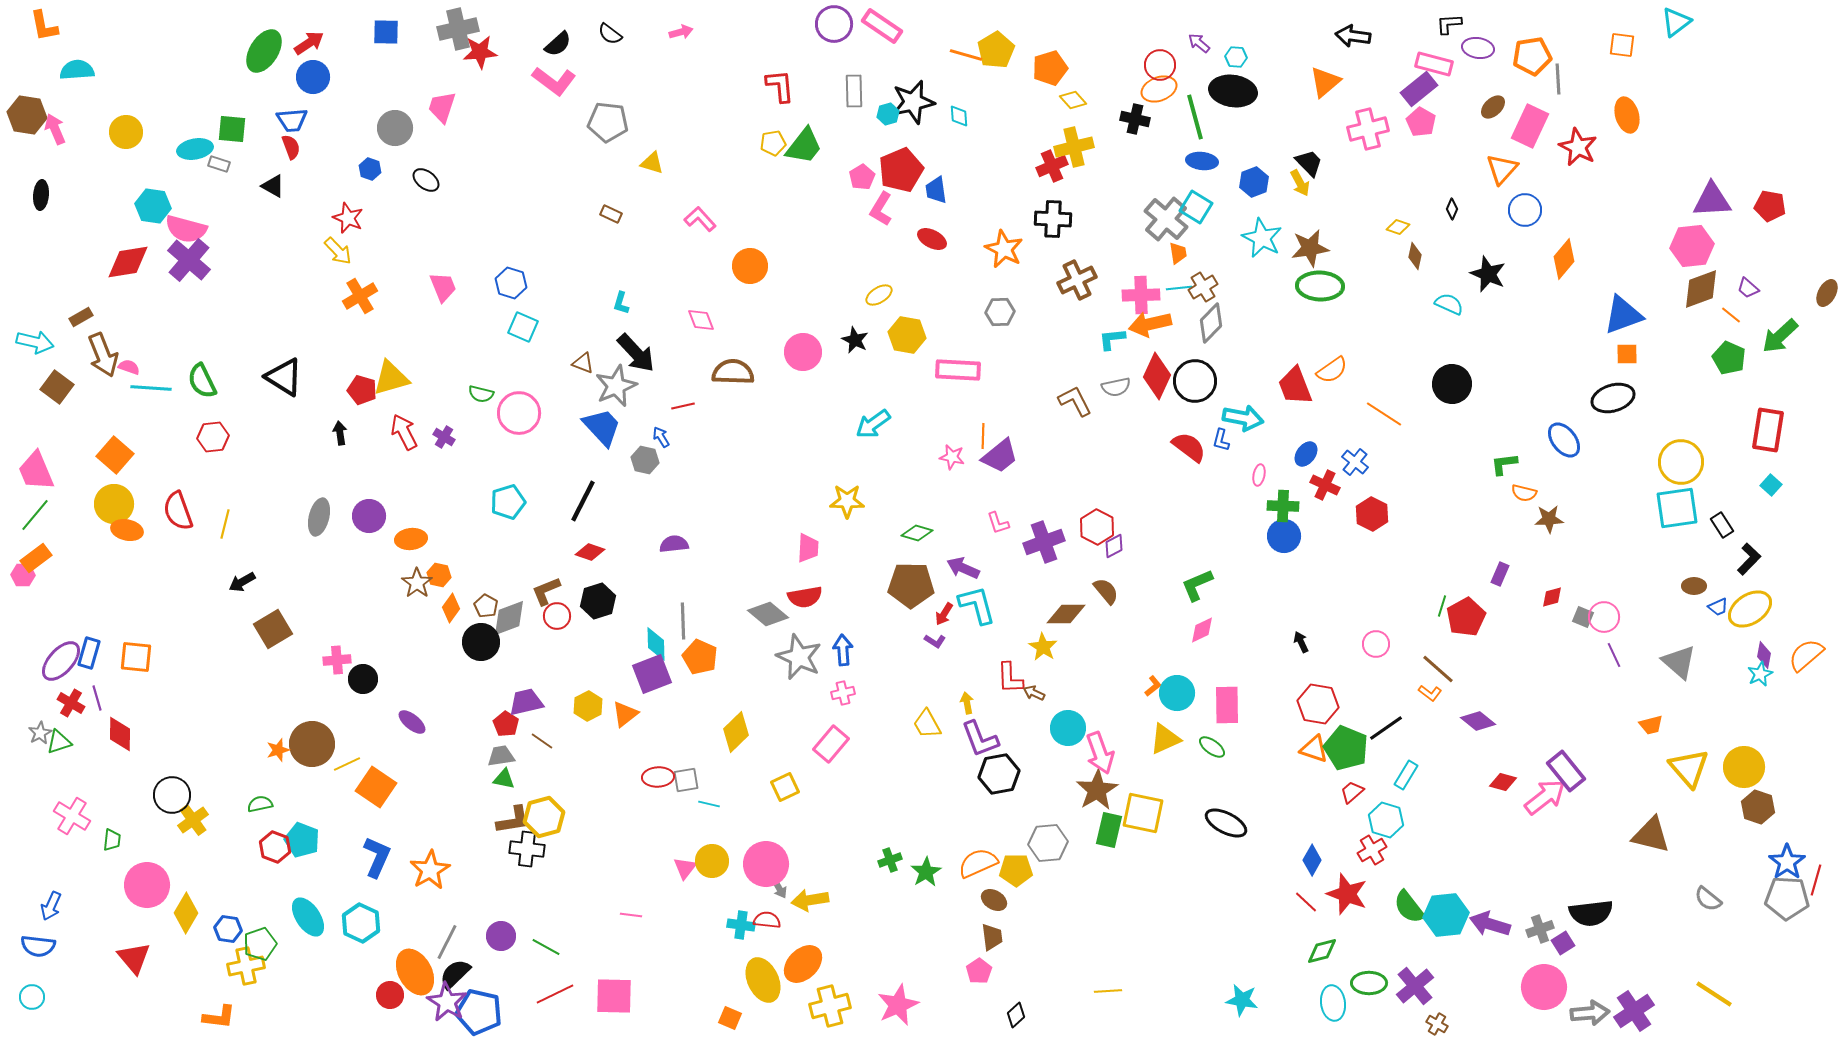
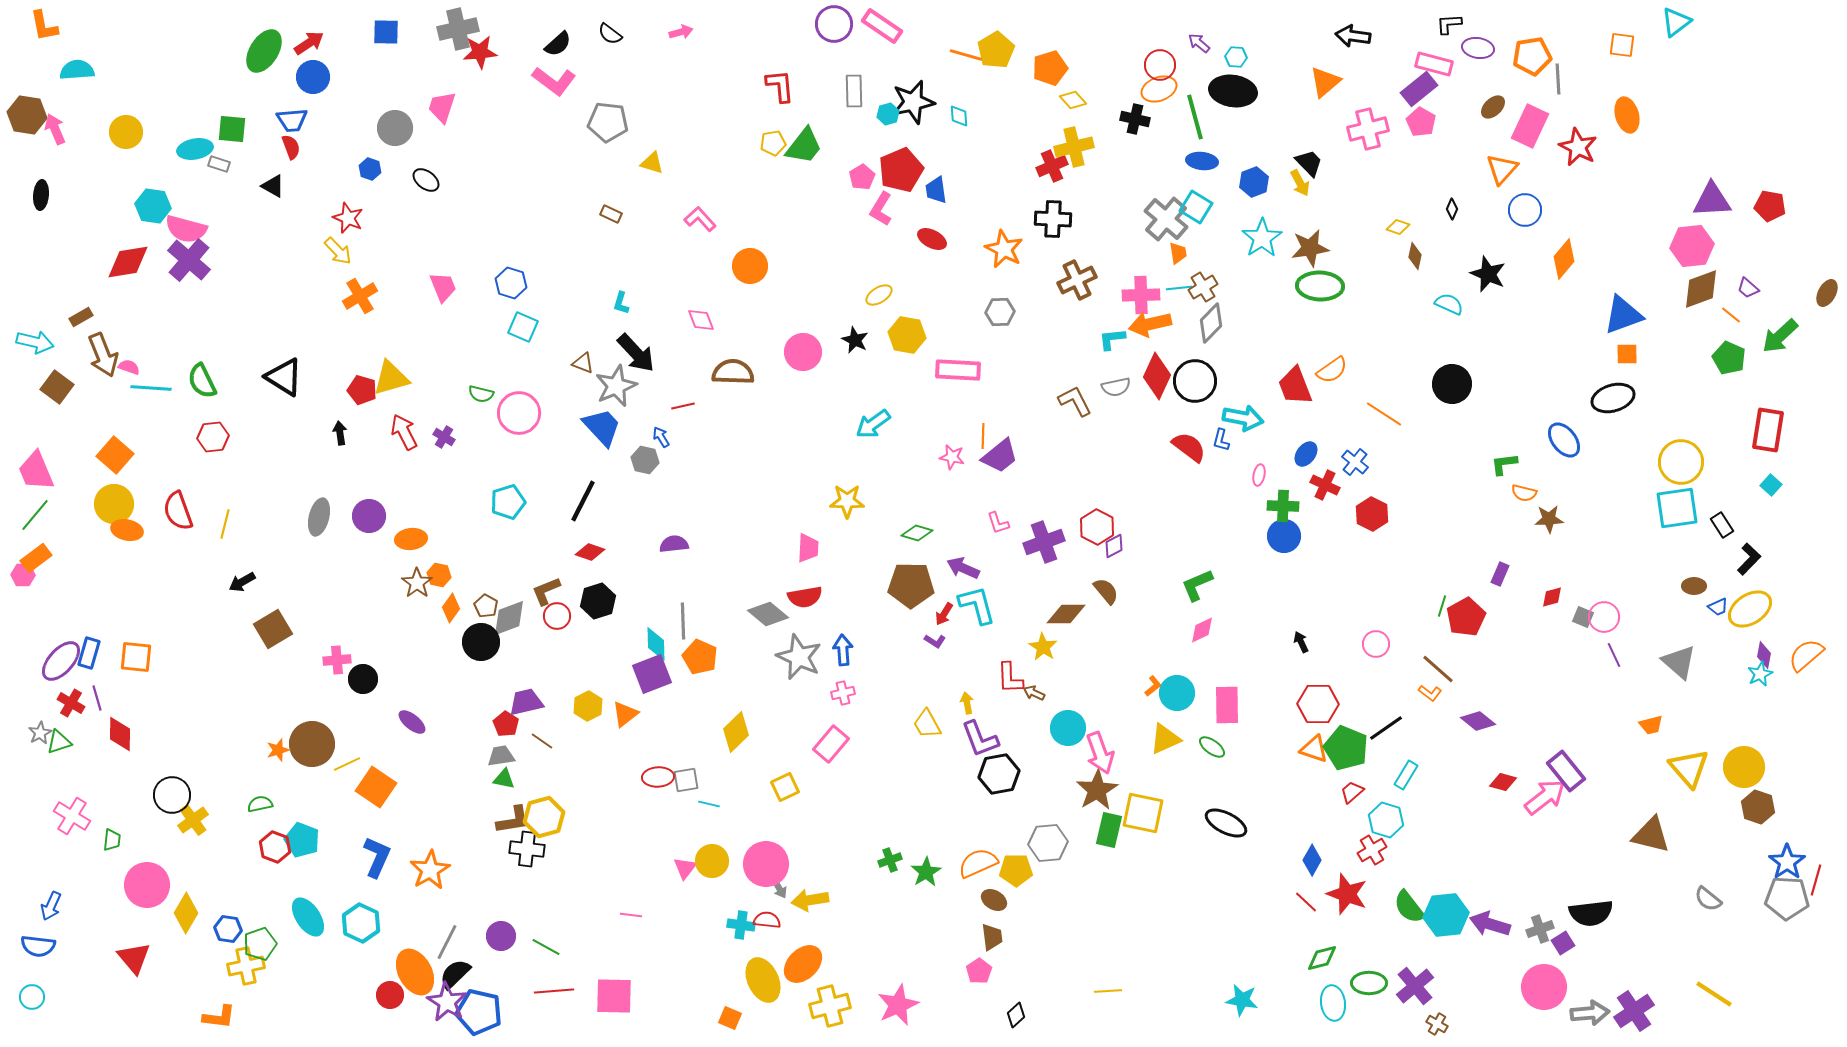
cyan star at (1262, 238): rotated 12 degrees clockwise
red hexagon at (1318, 704): rotated 9 degrees counterclockwise
green diamond at (1322, 951): moved 7 px down
red line at (555, 994): moved 1 px left, 3 px up; rotated 21 degrees clockwise
